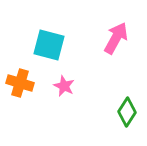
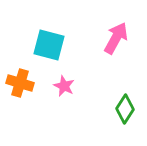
green diamond: moved 2 px left, 3 px up
